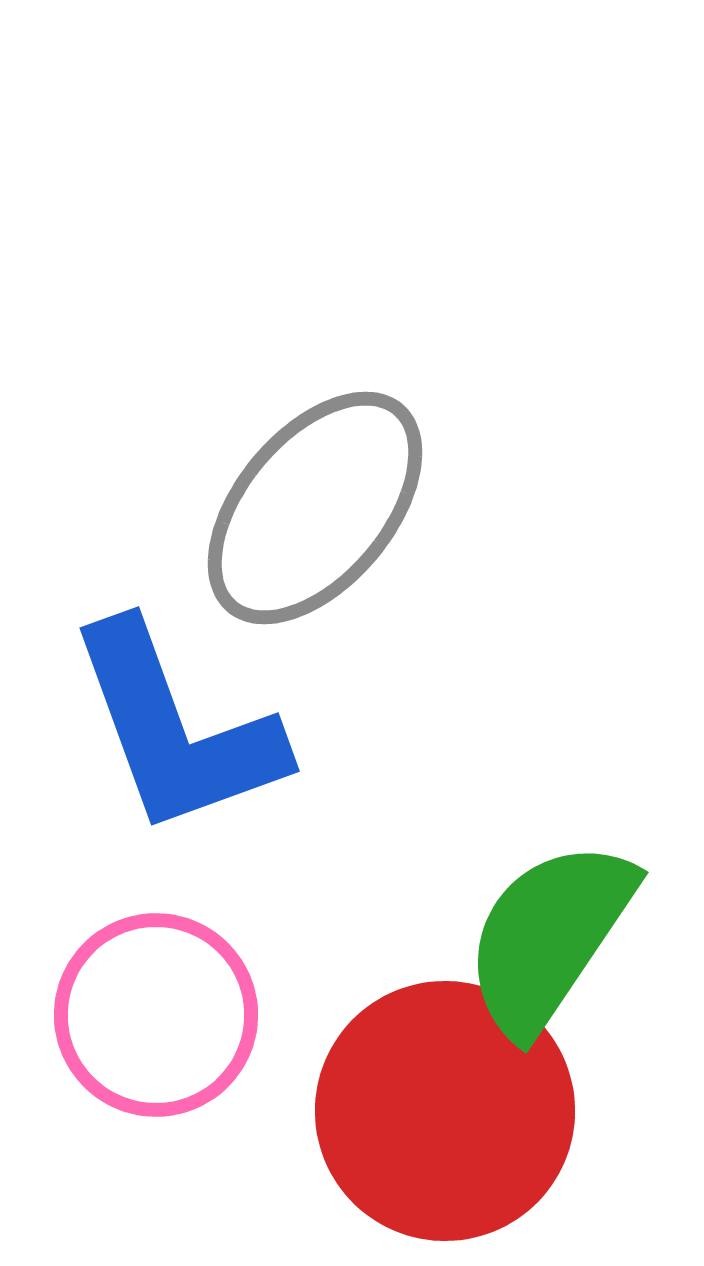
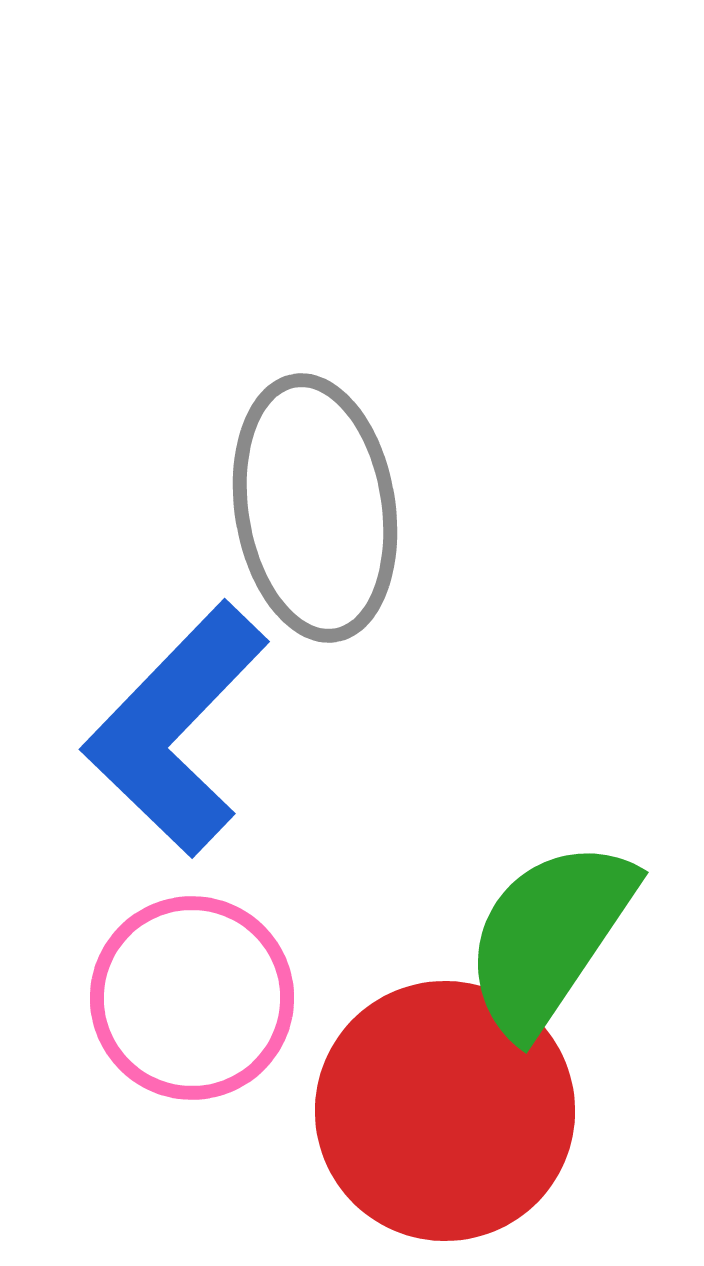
gray ellipse: rotated 49 degrees counterclockwise
blue L-shape: rotated 64 degrees clockwise
pink circle: moved 36 px right, 17 px up
